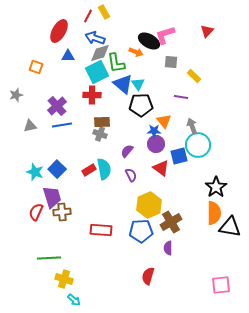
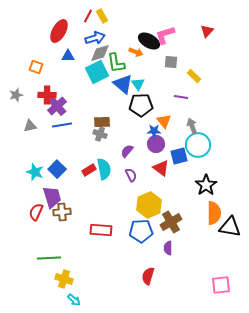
yellow rectangle at (104, 12): moved 2 px left, 4 px down
blue arrow at (95, 38): rotated 144 degrees clockwise
red cross at (92, 95): moved 45 px left
black star at (216, 187): moved 10 px left, 2 px up
